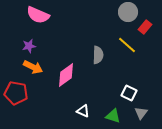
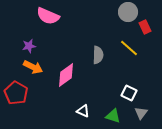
pink semicircle: moved 10 px right, 1 px down
red rectangle: rotated 64 degrees counterclockwise
yellow line: moved 2 px right, 3 px down
red pentagon: rotated 20 degrees clockwise
